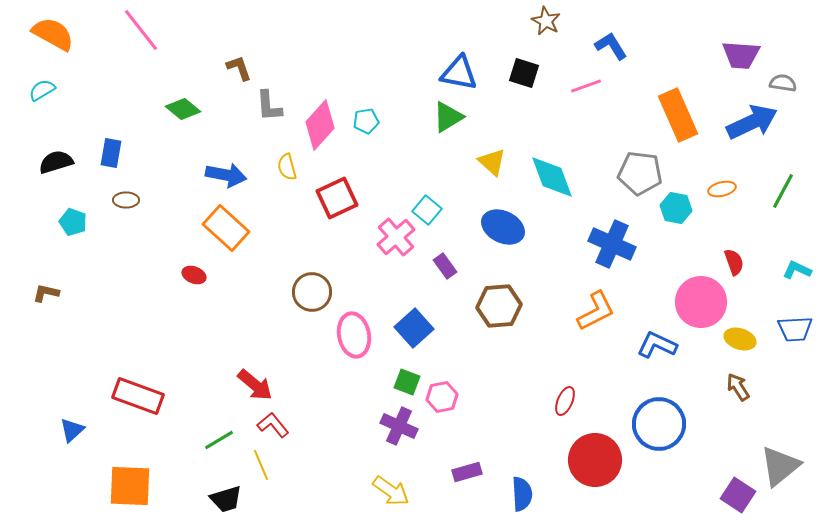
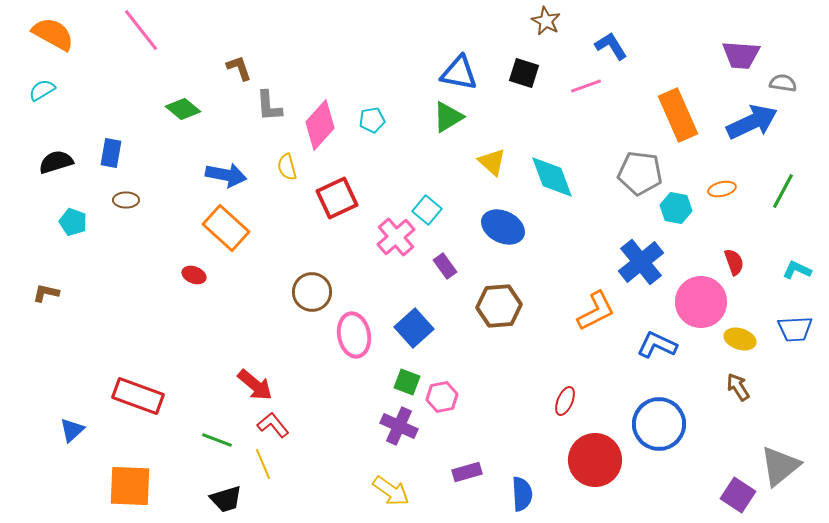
cyan pentagon at (366, 121): moved 6 px right, 1 px up
blue cross at (612, 244): moved 29 px right, 18 px down; rotated 27 degrees clockwise
green line at (219, 440): moved 2 px left; rotated 52 degrees clockwise
yellow line at (261, 465): moved 2 px right, 1 px up
